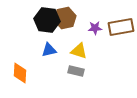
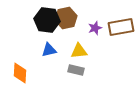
brown hexagon: moved 1 px right
purple star: rotated 16 degrees counterclockwise
yellow triangle: rotated 24 degrees counterclockwise
gray rectangle: moved 1 px up
